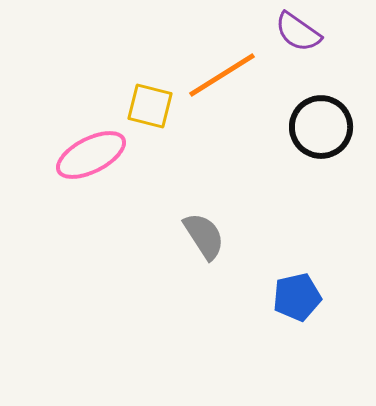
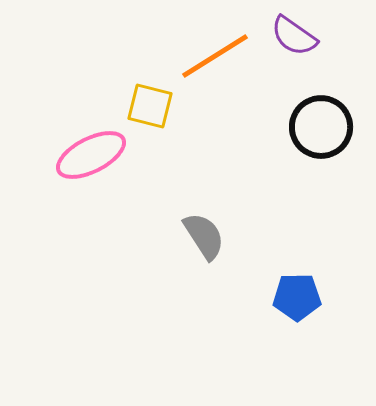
purple semicircle: moved 4 px left, 4 px down
orange line: moved 7 px left, 19 px up
blue pentagon: rotated 12 degrees clockwise
